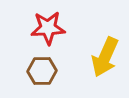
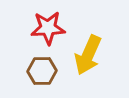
yellow arrow: moved 17 px left, 2 px up
